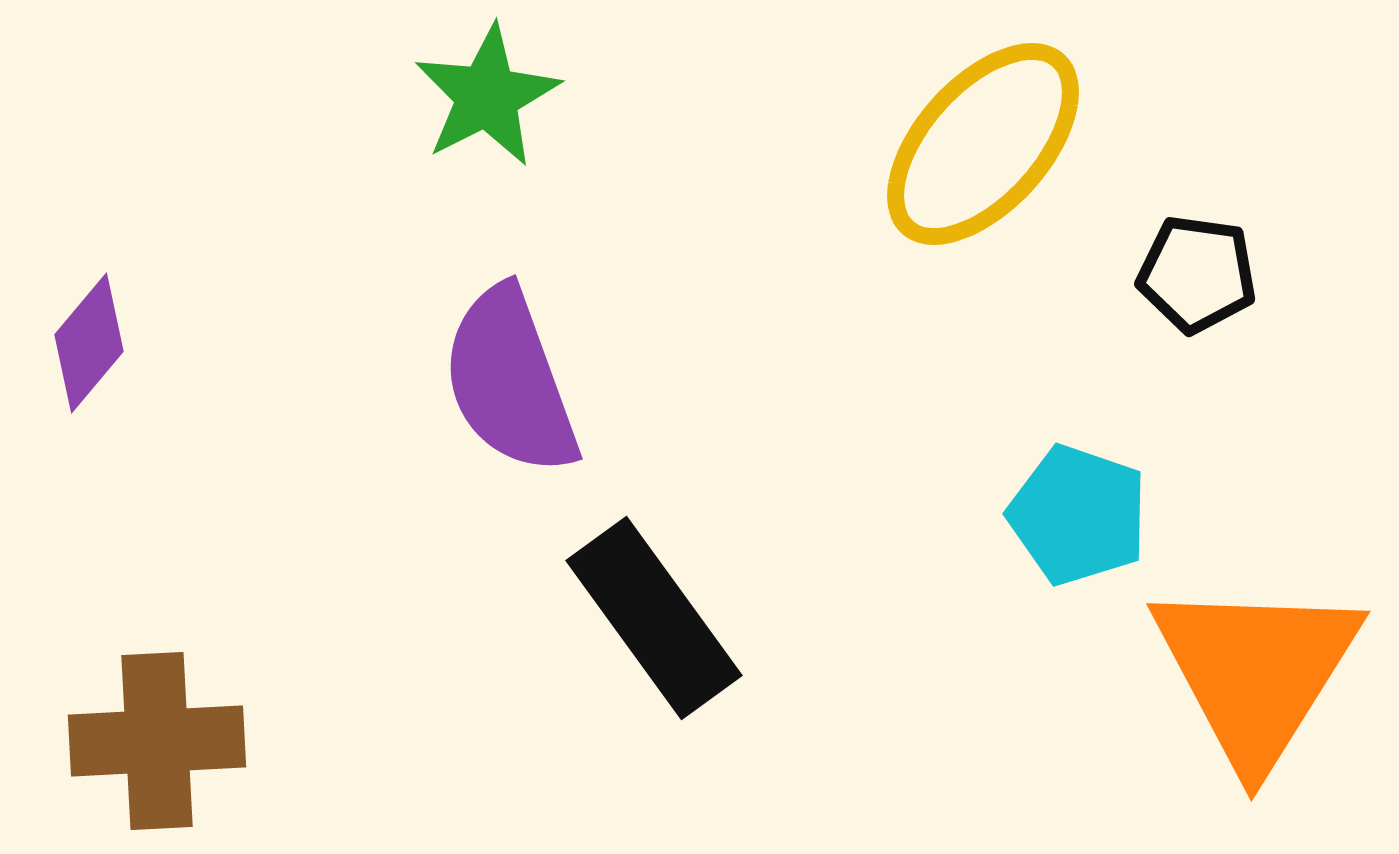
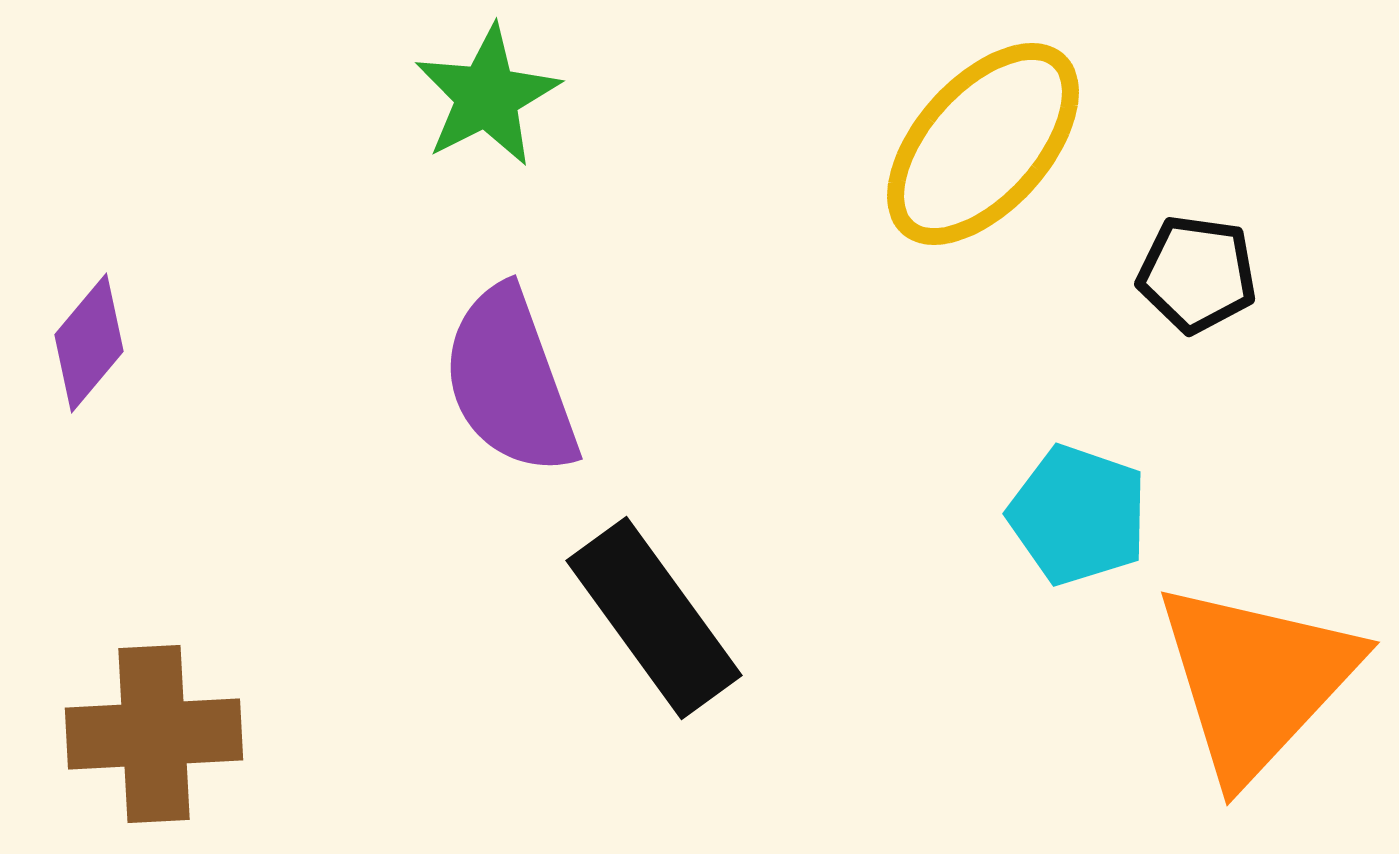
orange triangle: moved 8 px down; rotated 11 degrees clockwise
brown cross: moved 3 px left, 7 px up
